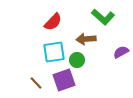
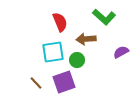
green L-shape: moved 1 px right
red semicircle: moved 7 px right; rotated 66 degrees counterclockwise
cyan square: moved 1 px left
purple square: moved 2 px down
